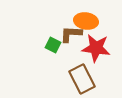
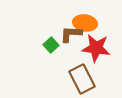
orange ellipse: moved 1 px left, 2 px down
green square: moved 2 px left; rotated 21 degrees clockwise
